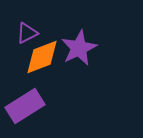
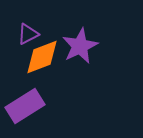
purple triangle: moved 1 px right, 1 px down
purple star: moved 1 px right, 2 px up
